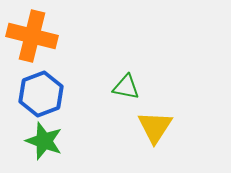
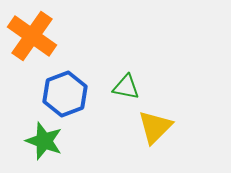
orange cross: rotated 21 degrees clockwise
blue hexagon: moved 24 px right
yellow triangle: rotated 12 degrees clockwise
